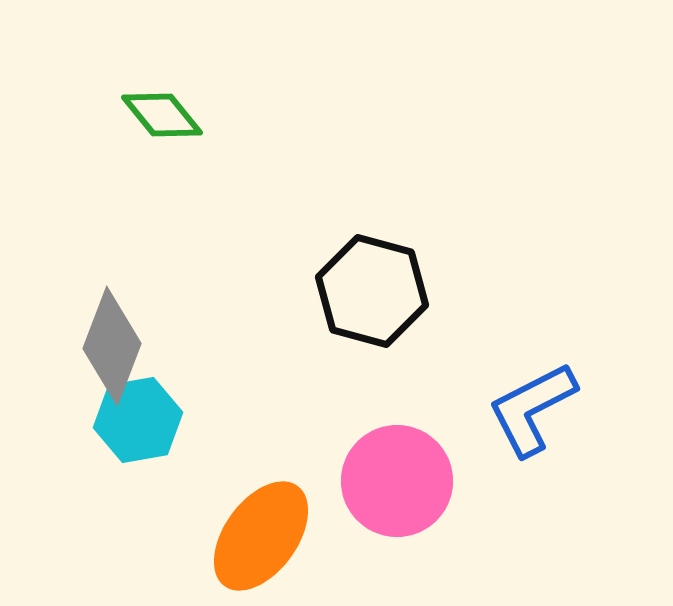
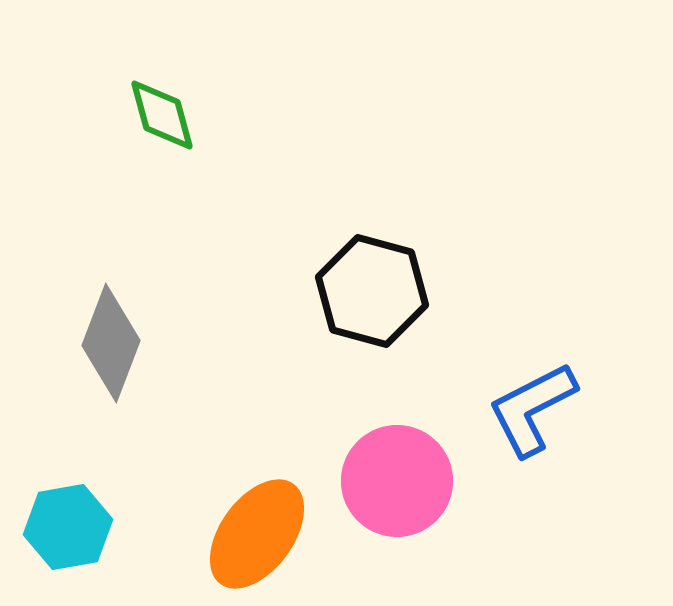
green diamond: rotated 24 degrees clockwise
gray diamond: moved 1 px left, 3 px up
cyan hexagon: moved 70 px left, 107 px down
orange ellipse: moved 4 px left, 2 px up
